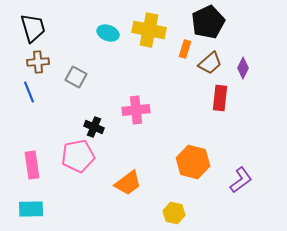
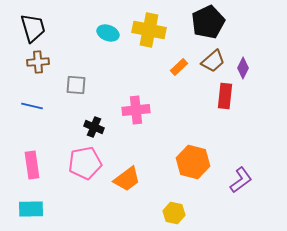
orange rectangle: moved 6 px left, 18 px down; rotated 30 degrees clockwise
brown trapezoid: moved 3 px right, 2 px up
gray square: moved 8 px down; rotated 25 degrees counterclockwise
blue line: moved 3 px right, 14 px down; rotated 55 degrees counterclockwise
red rectangle: moved 5 px right, 2 px up
pink pentagon: moved 7 px right, 7 px down
orange trapezoid: moved 1 px left, 4 px up
